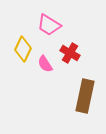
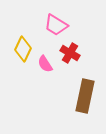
pink trapezoid: moved 7 px right
